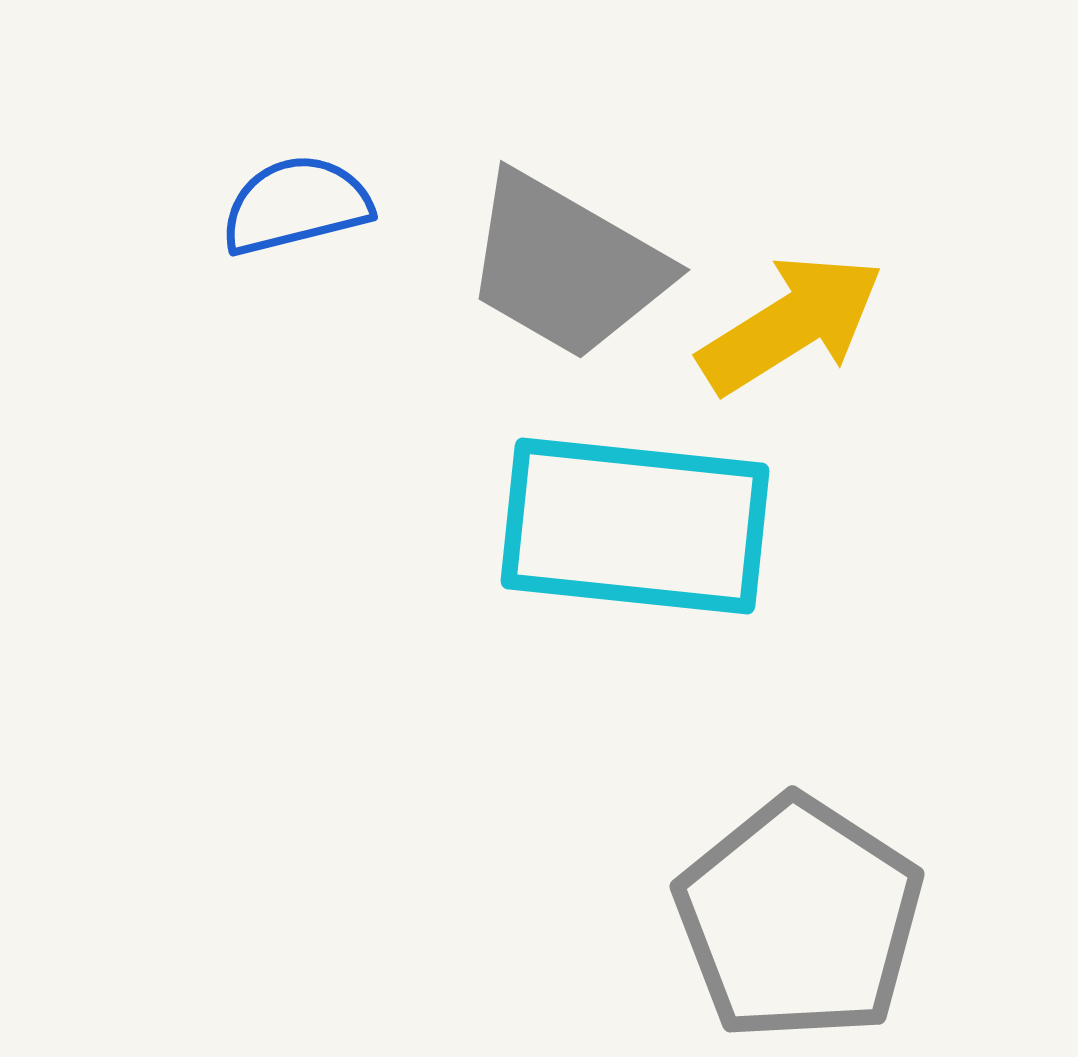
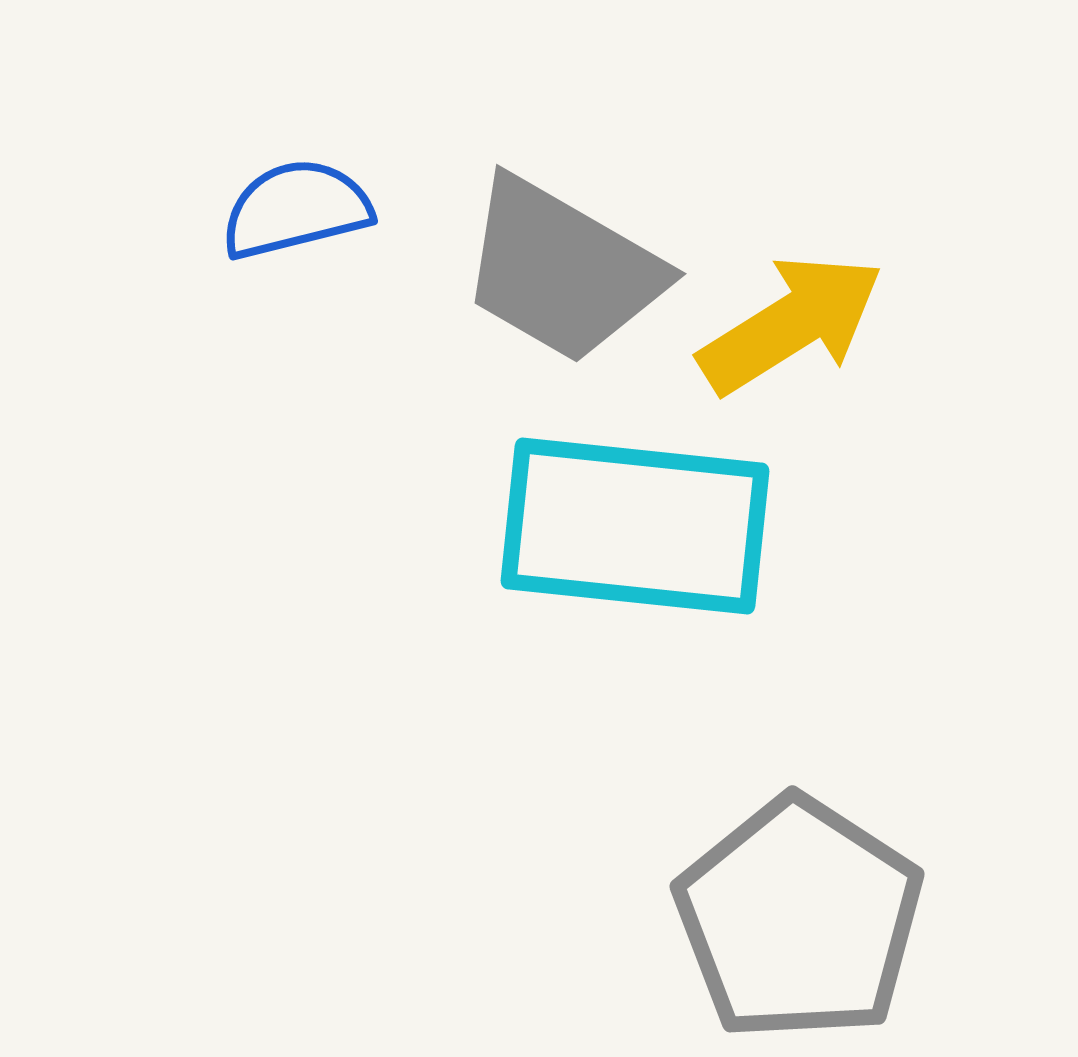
blue semicircle: moved 4 px down
gray trapezoid: moved 4 px left, 4 px down
